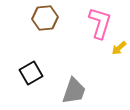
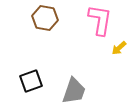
brown hexagon: rotated 15 degrees clockwise
pink L-shape: moved 3 px up; rotated 8 degrees counterclockwise
black square: moved 8 px down; rotated 10 degrees clockwise
